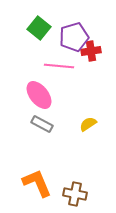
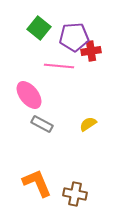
purple pentagon: rotated 12 degrees clockwise
pink ellipse: moved 10 px left
